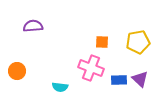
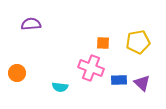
purple semicircle: moved 2 px left, 2 px up
orange square: moved 1 px right, 1 px down
orange circle: moved 2 px down
purple triangle: moved 2 px right, 4 px down
